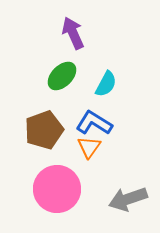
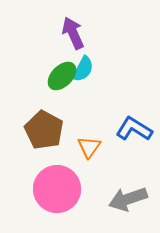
cyan semicircle: moved 23 px left, 15 px up
blue L-shape: moved 40 px right, 6 px down
brown pentagon: rotated 24 degrees counterclockwise
